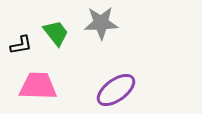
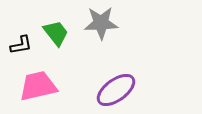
pink trapezoid: rotated 15 degrees counterclockwise
